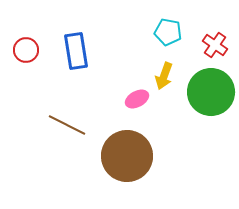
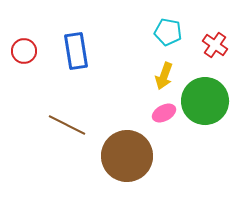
red circle: moved 2 px left, 1 px down
green circle: moved 6 px left, 9 px down
pink ellipse: moved 27 px right, 14 px down
